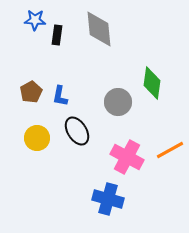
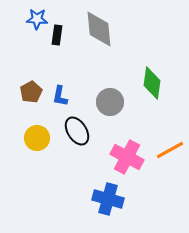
blue star: moved 2 px right, 1 px up
gray circle: moved 8 px left
